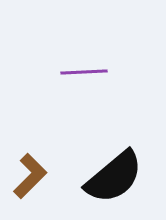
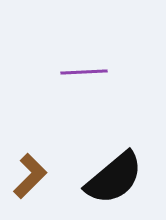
black semicircle: moved 1 px down
